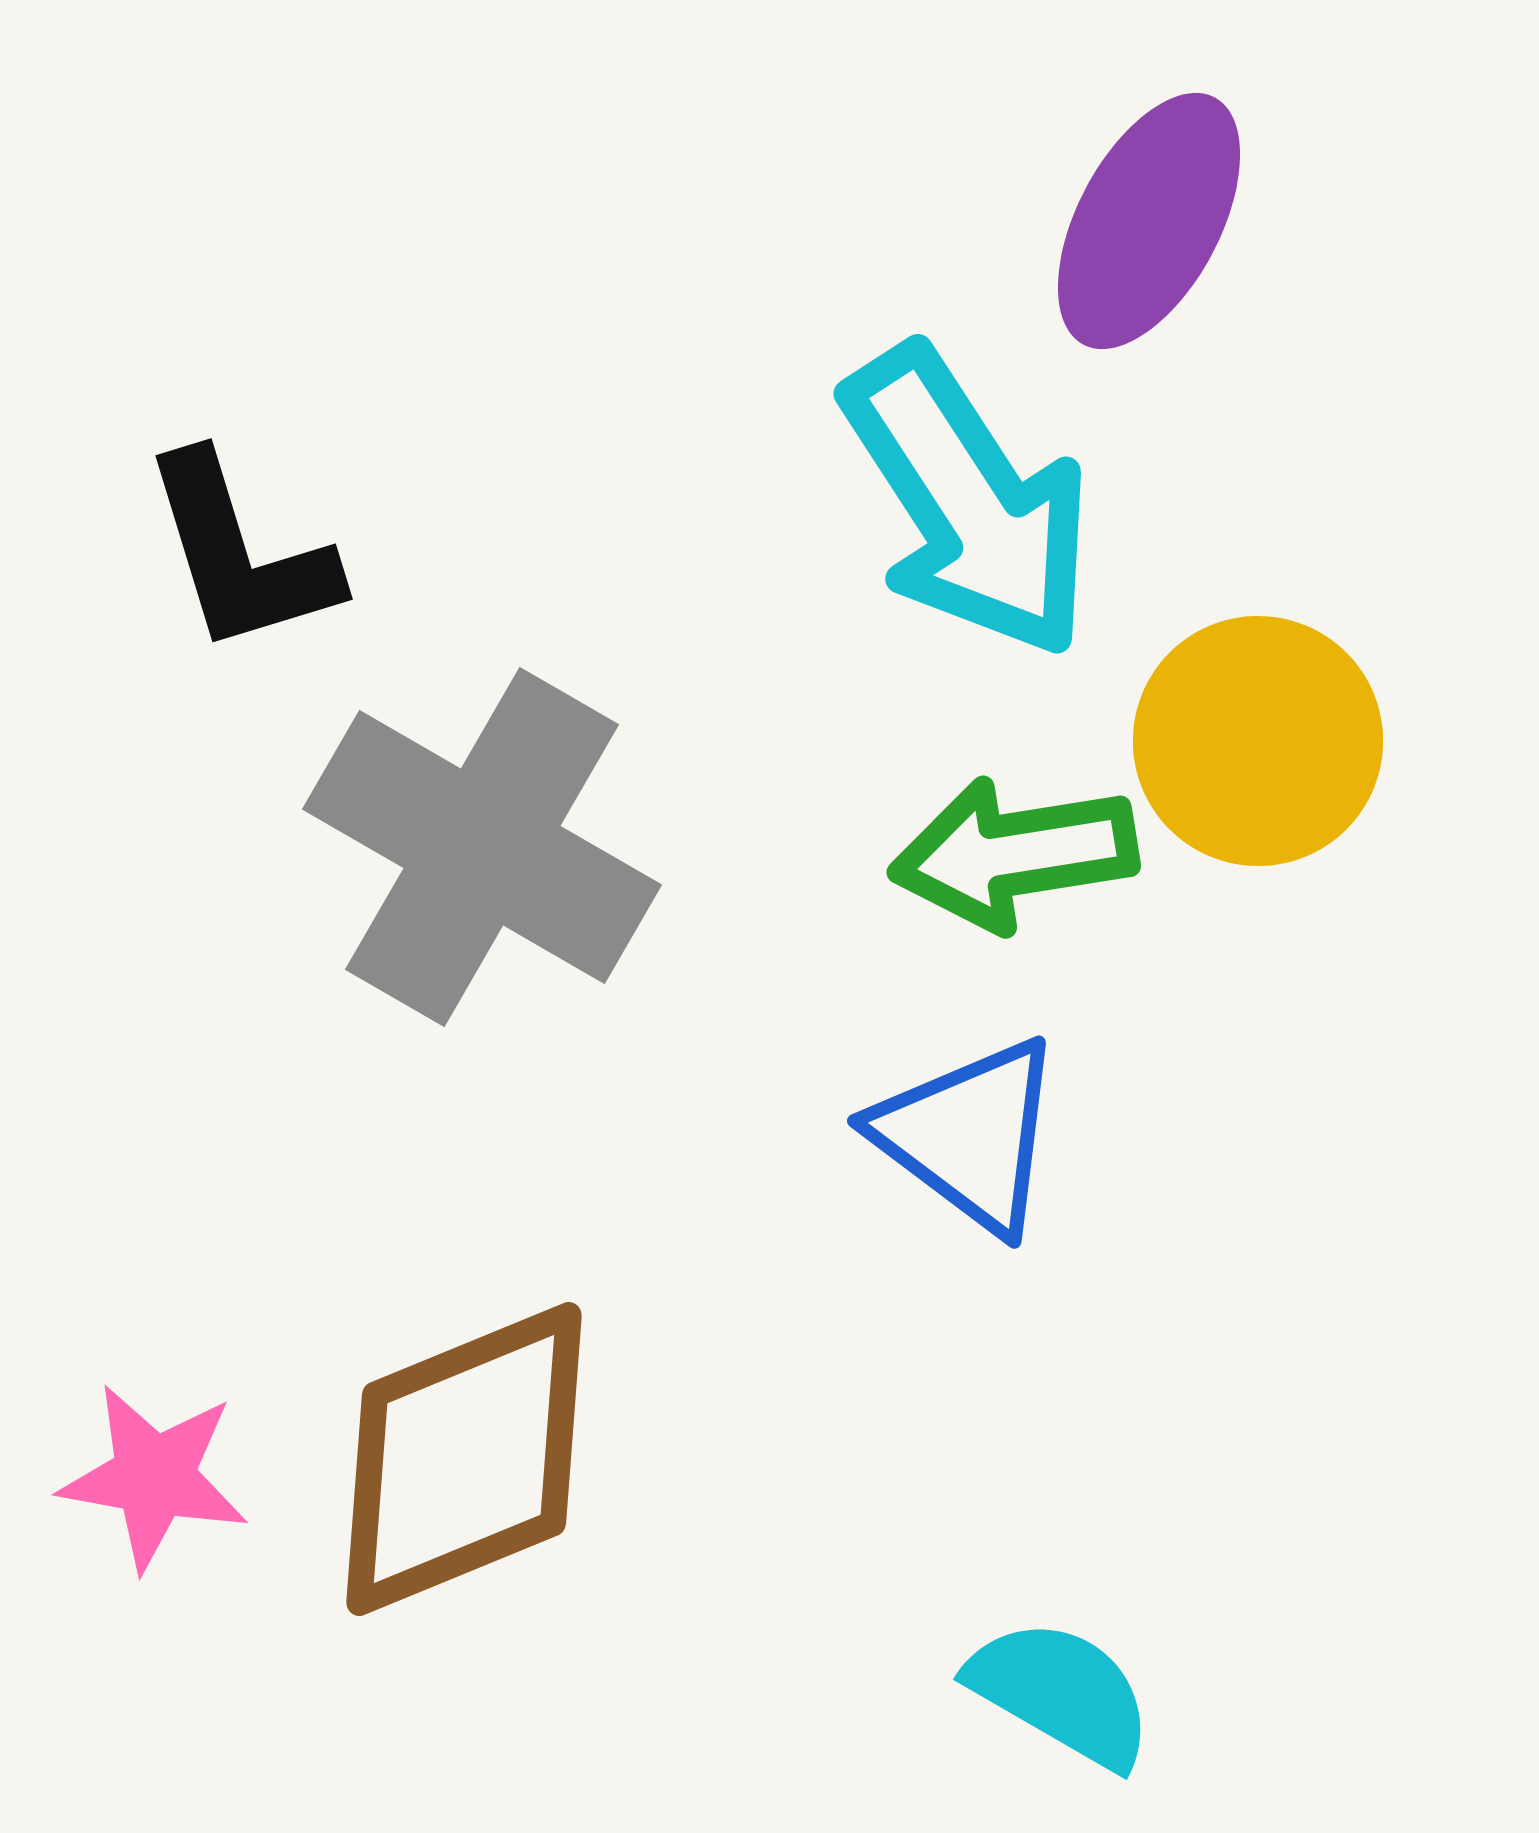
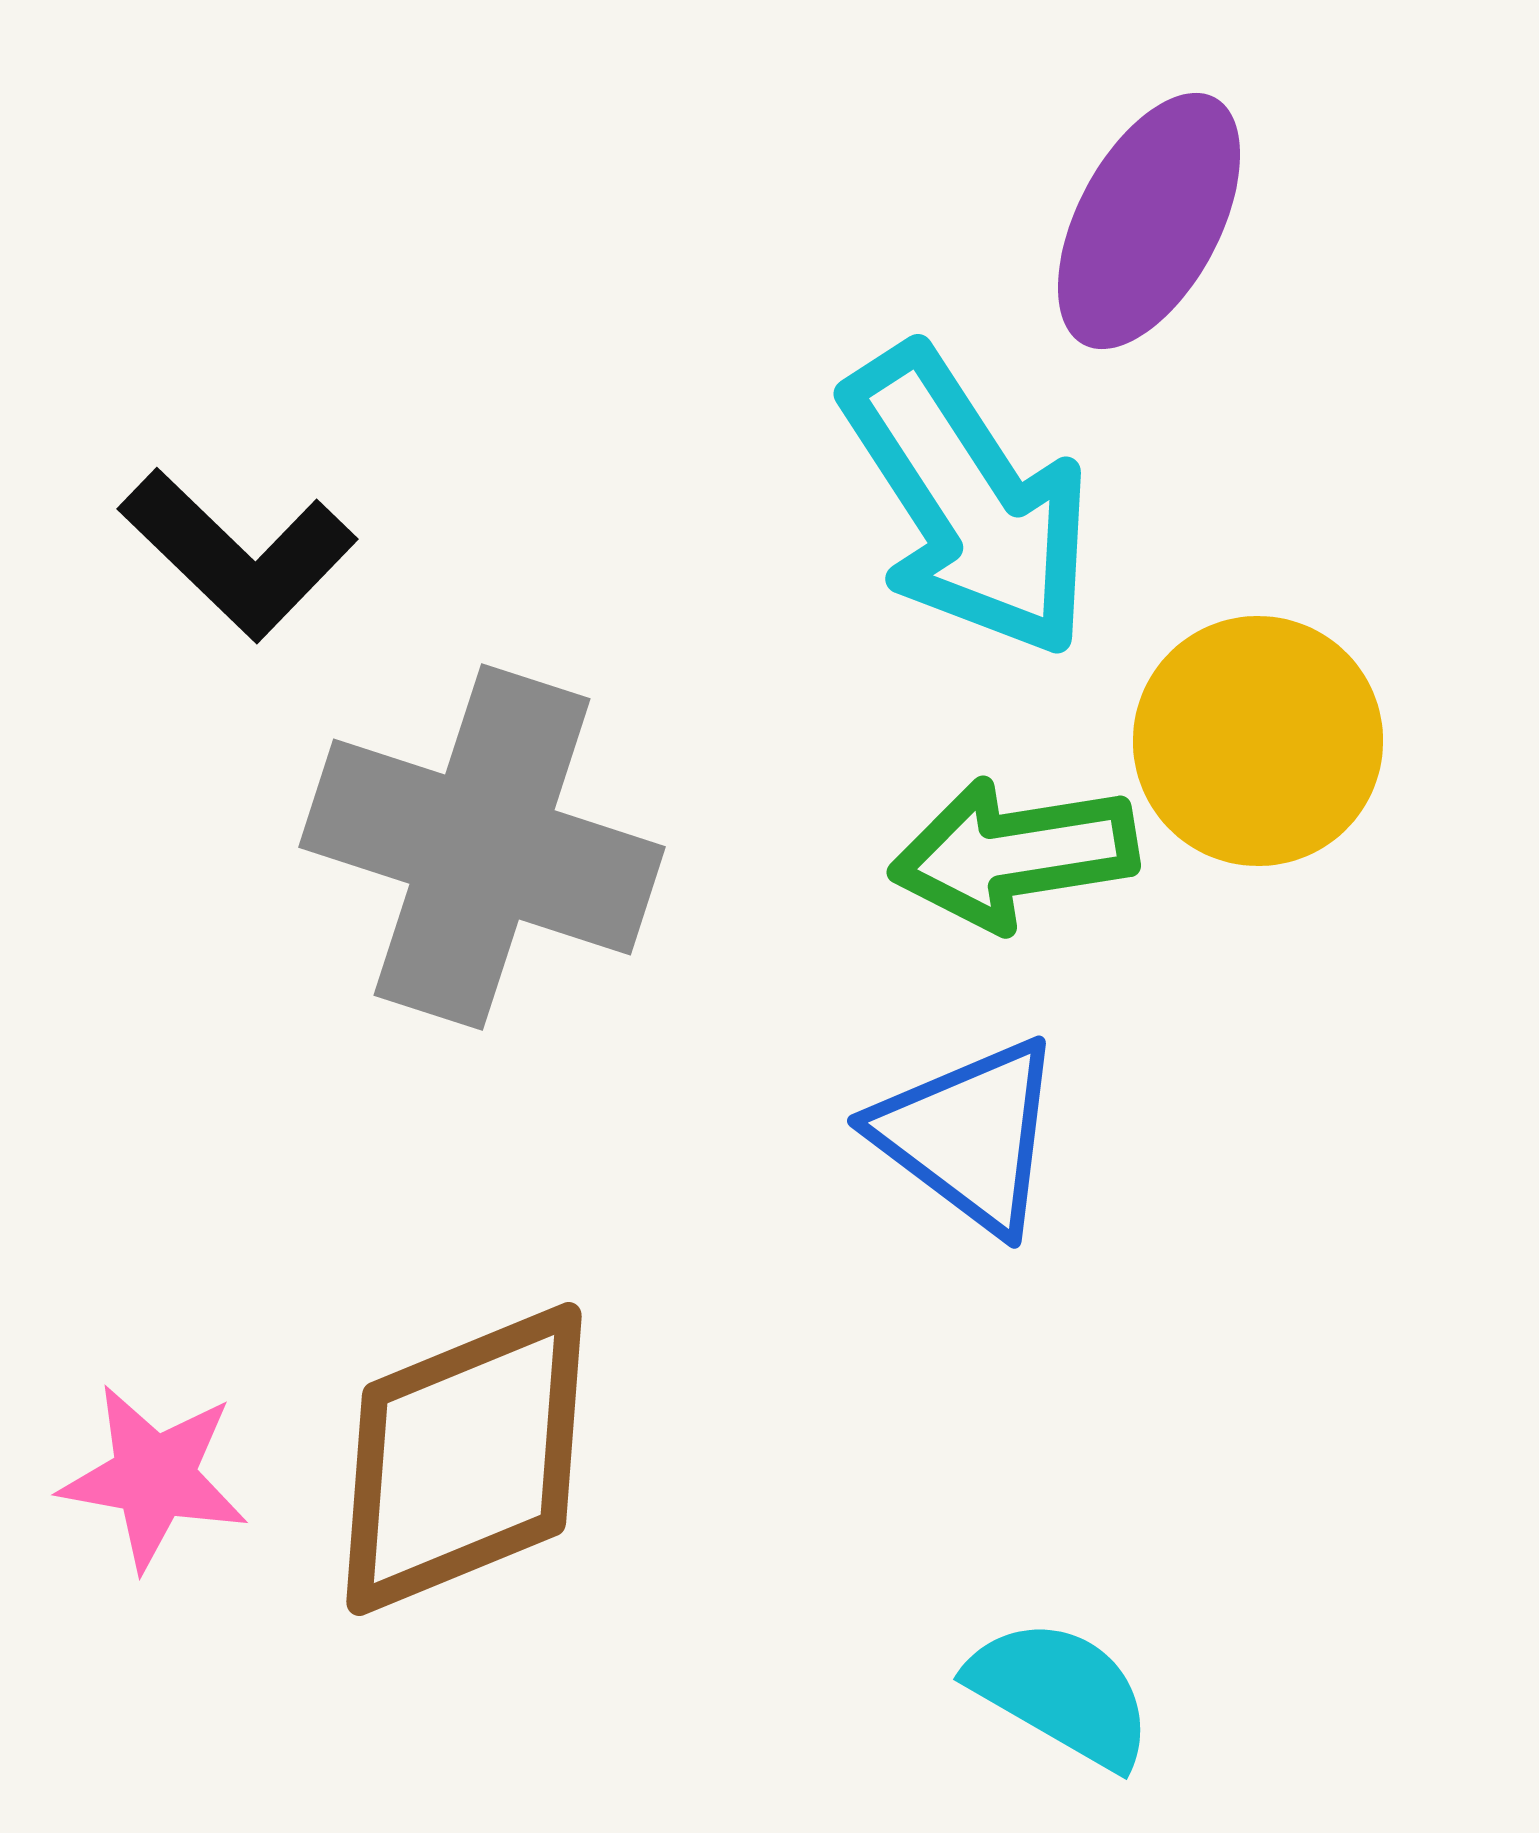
black L-shape: moved 2 px left; rotated 29 degrees counterclockwise
gray cross: rotated 12 degrees counterclockwise
